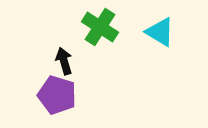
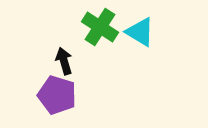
cyan triangle: moved 20 px left
